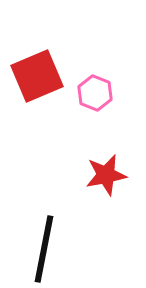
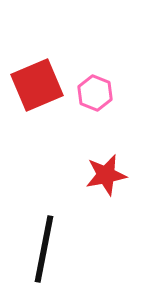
red square: moved 9 px down
